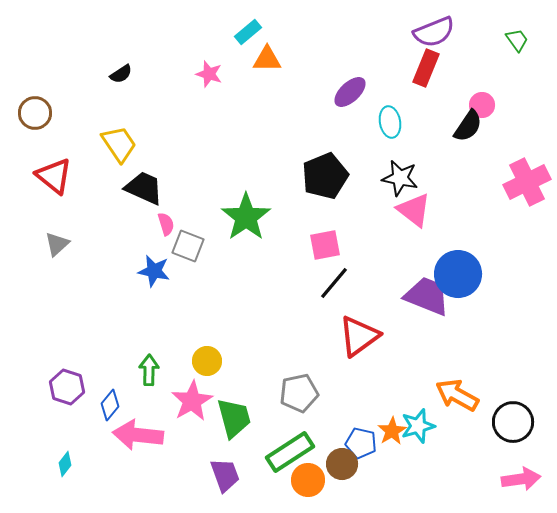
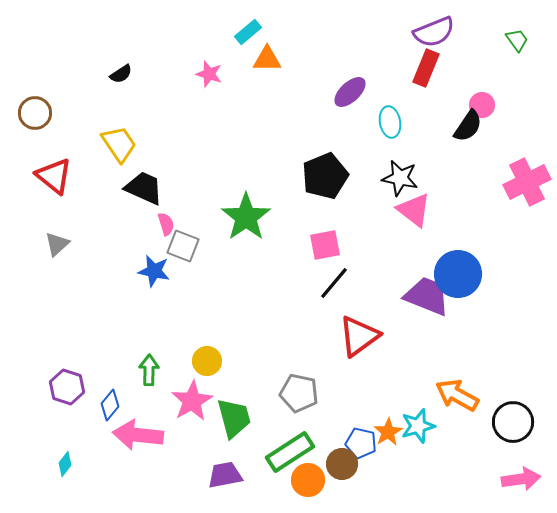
gray square at (188, 246): moved 5 px left
gray pentagon at (299, 393): rotated 24 degrees clockwise
orange star at (392, 431): moved 4 px left, 1 px down
purple trapezoid at (225, 475): rotated 81 degrees counterclockwise
